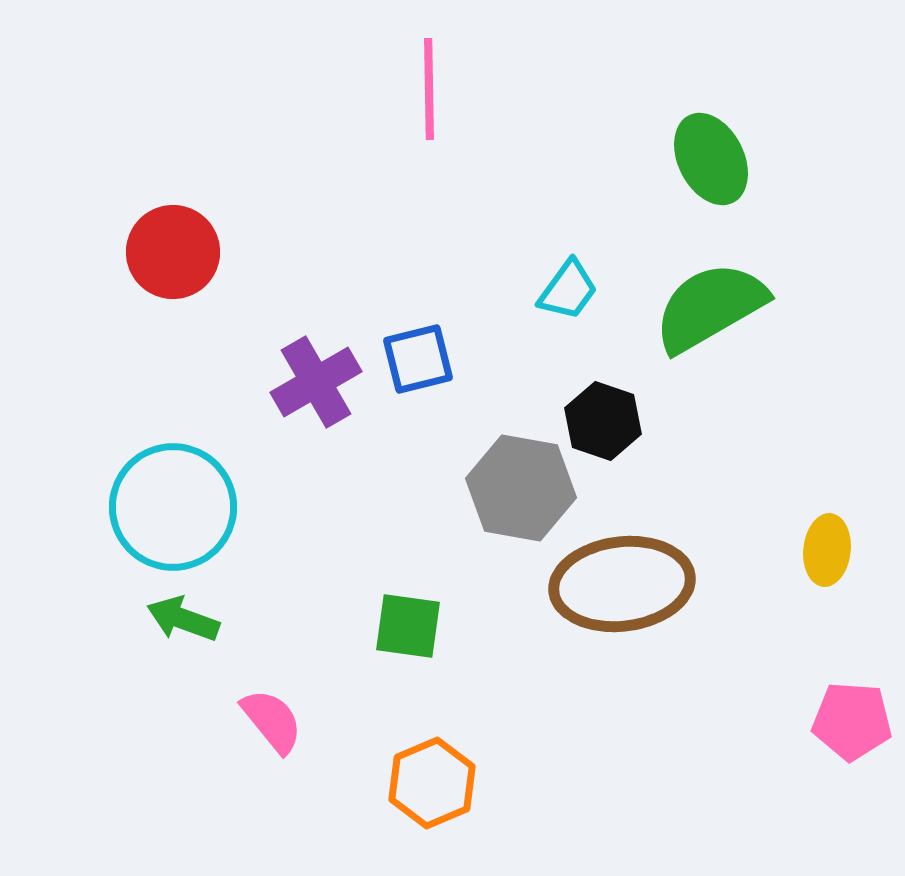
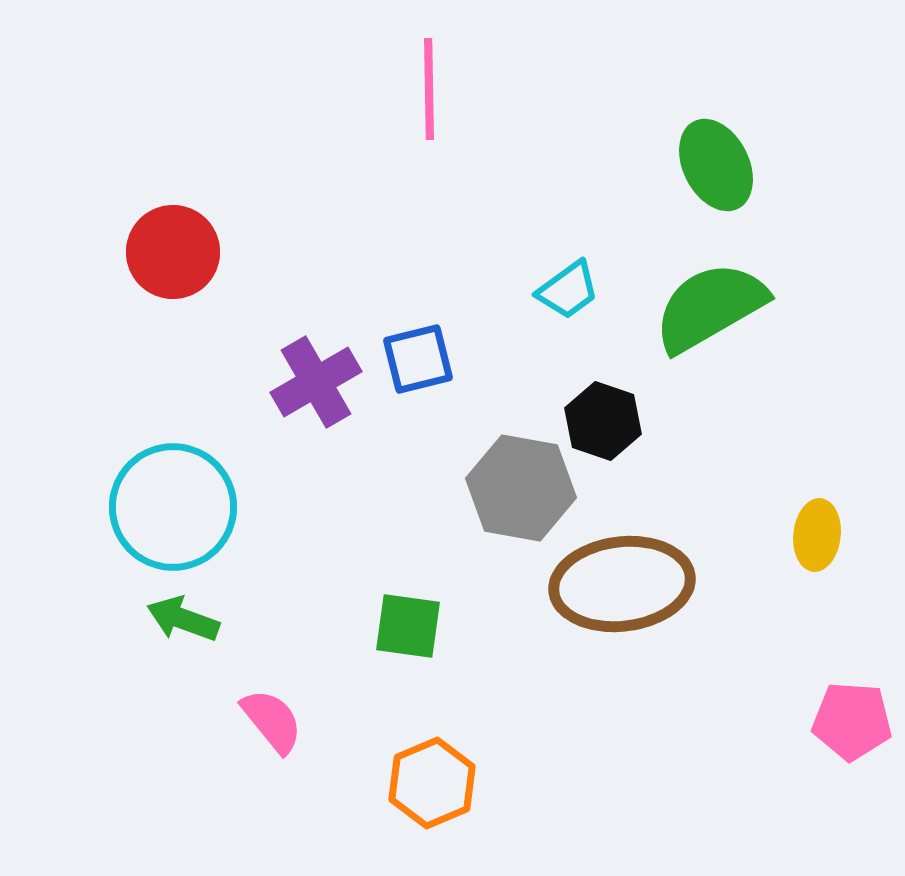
green ellipse: moved 5 px right, 6 px down
cyan trapezoid: rotated 18 degrees clockwise
yellow ellipse: moved 10 px left, 15 px up
